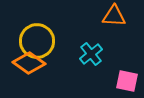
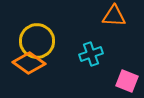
cyan cross: rotated 20 degrees clockwise
pink square: rotated 10 degrees clockwise
